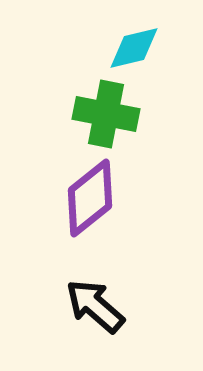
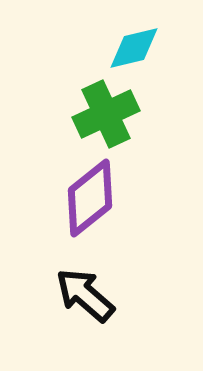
green cross: rotated 36 degrees counterclockwise
black arrow: moved 10 px left, 11 px up
